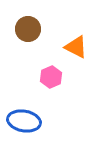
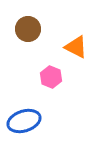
pink hexagon: rotated 15 degrees counterclockwise
blue ellipse: rotated 28 degrees counterclockwise
